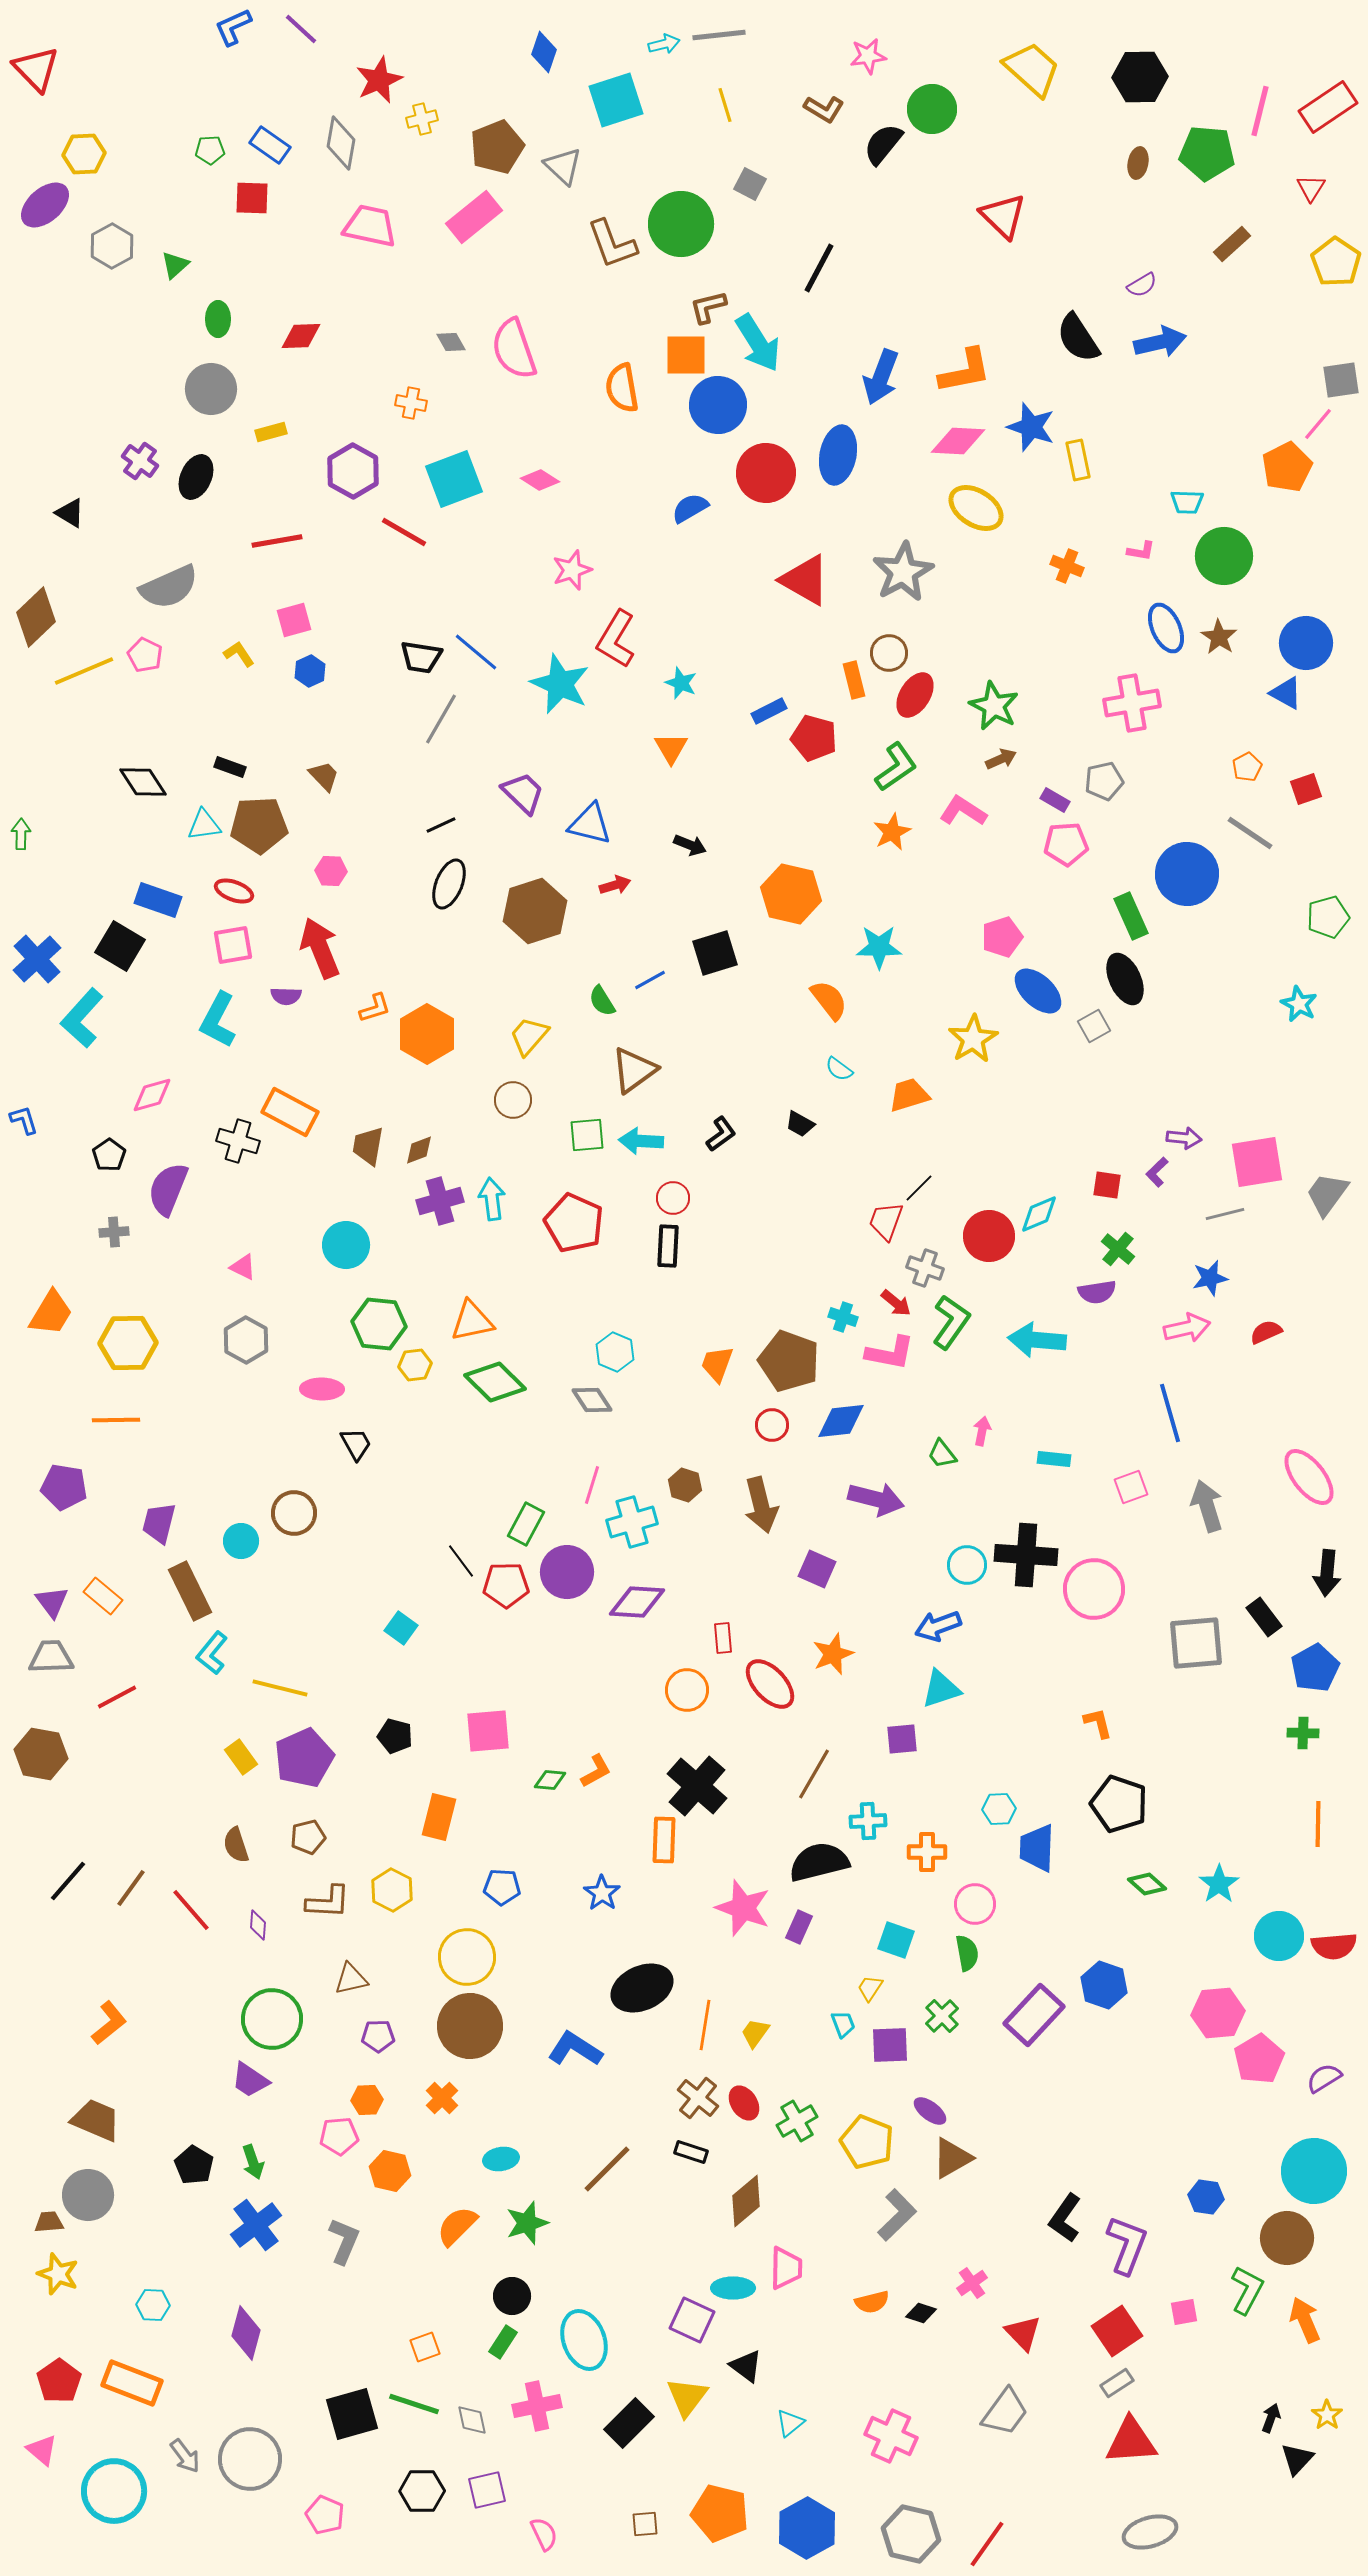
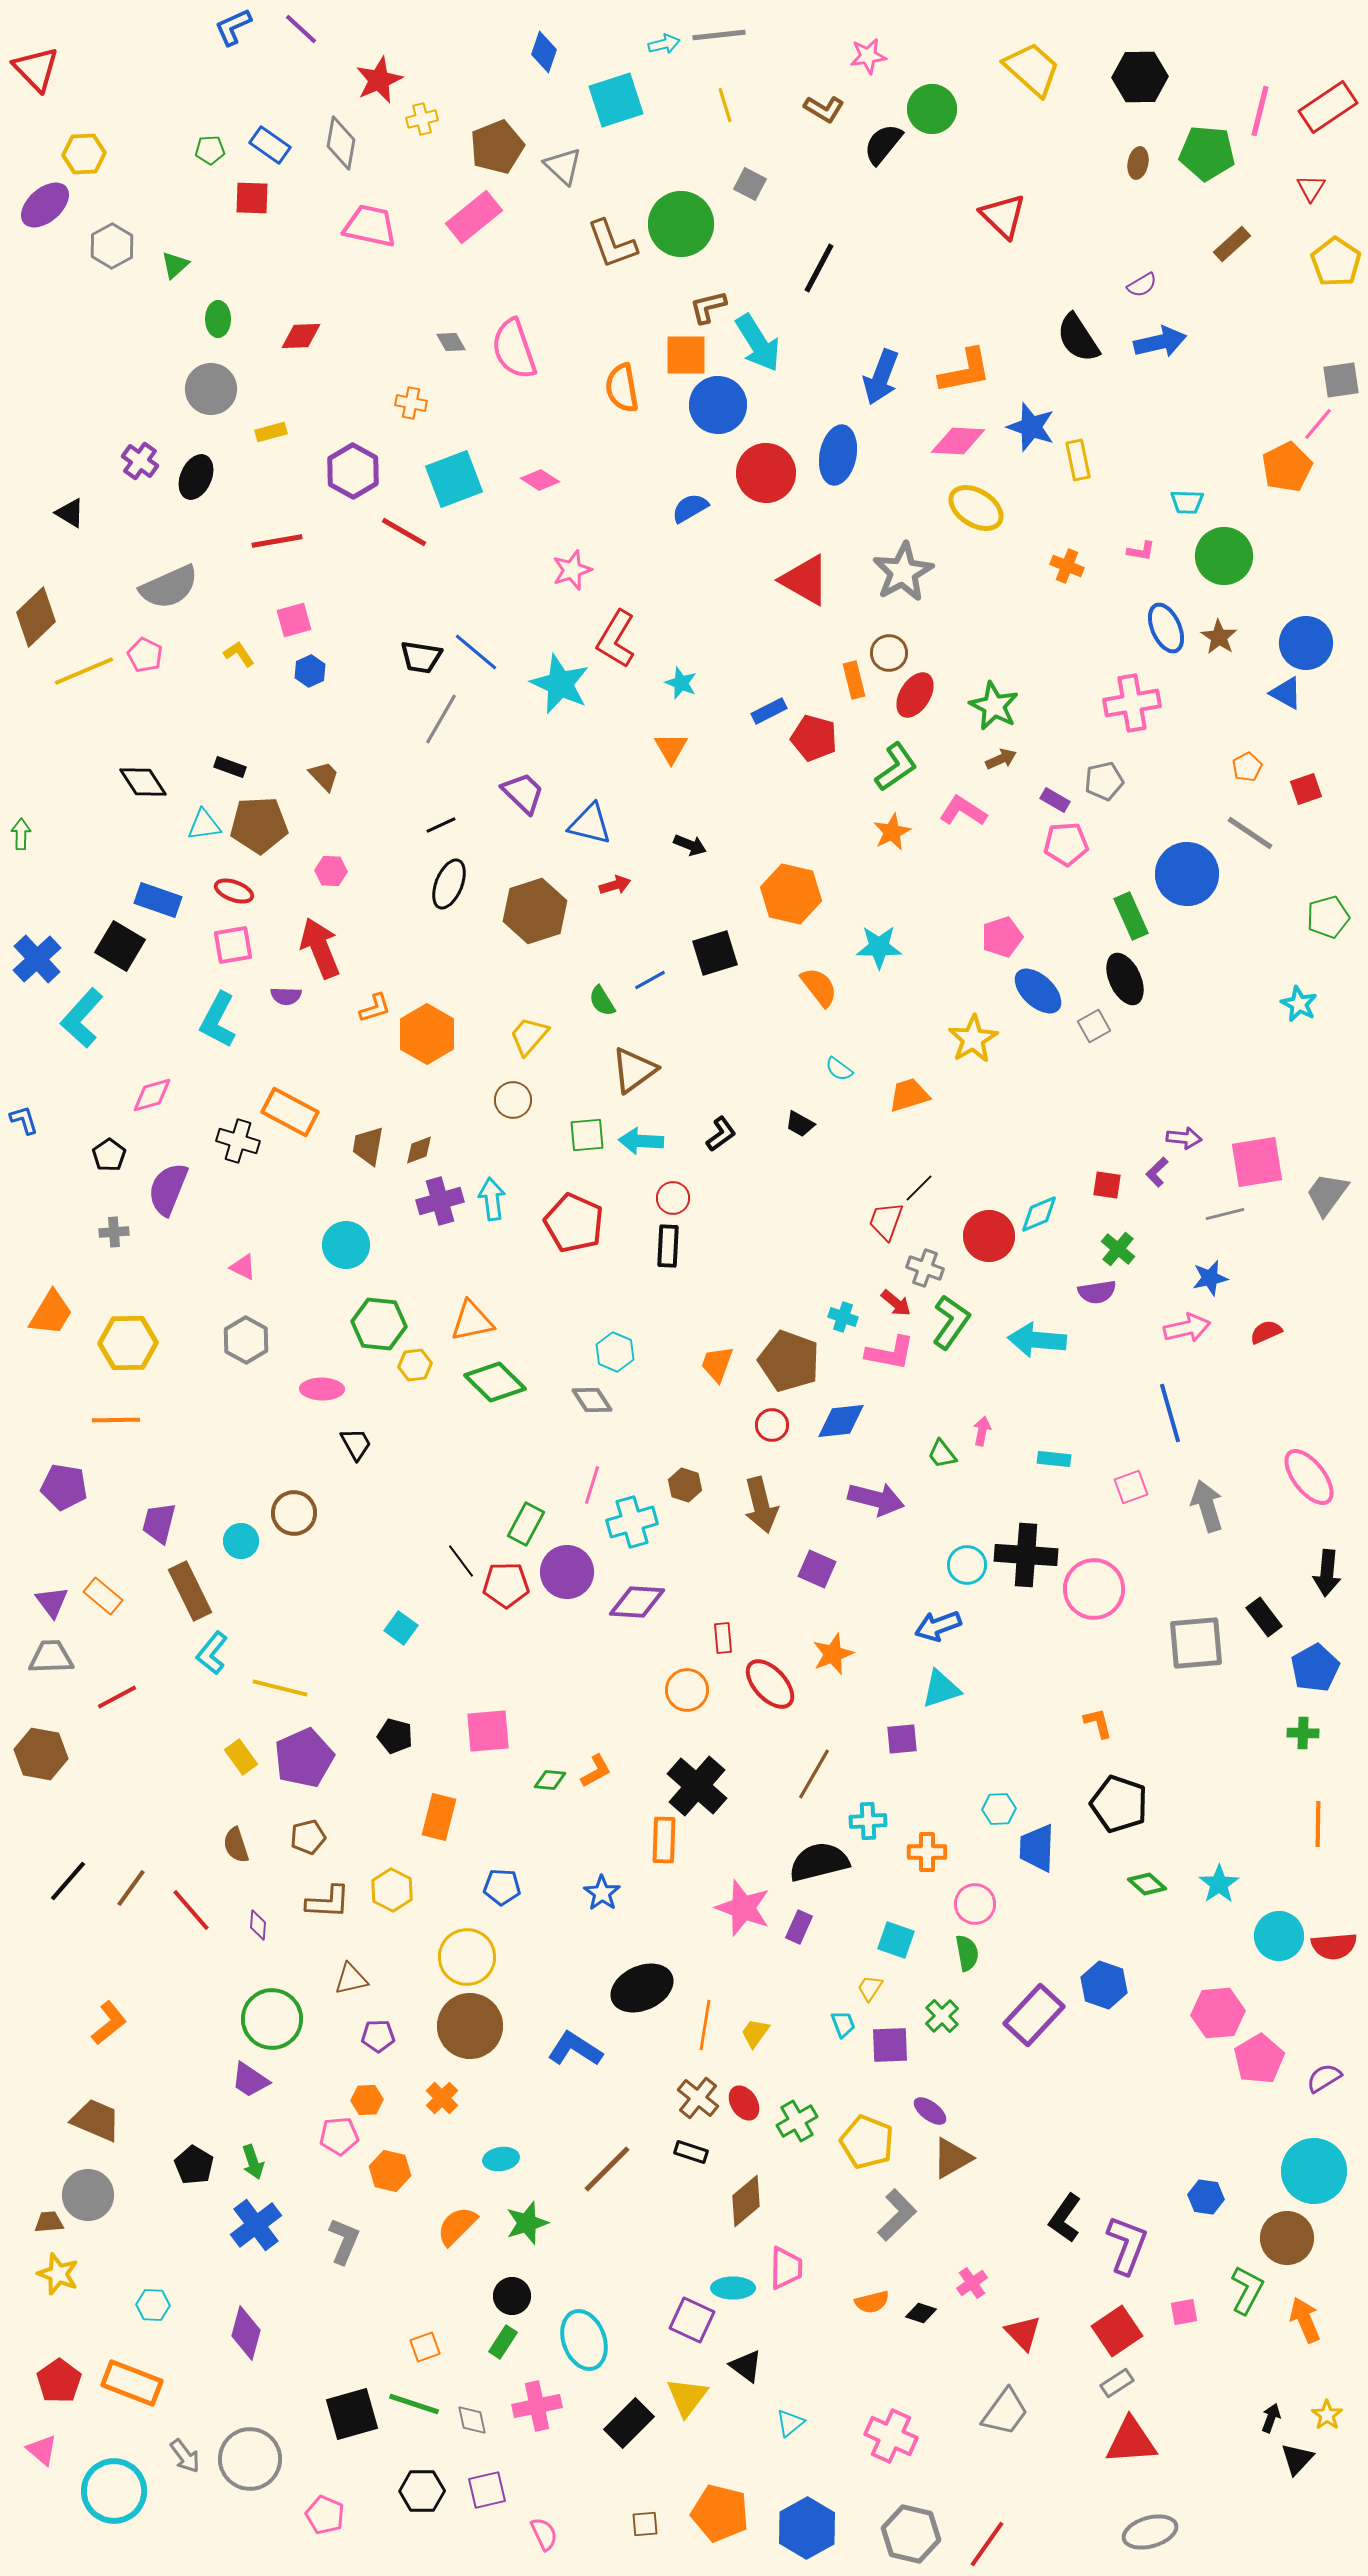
orange semicircle at (829, 1000): moved 10 px left, 13 px up
